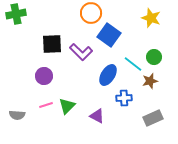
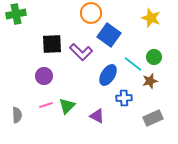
gray semicircle: rotated 98 degrees counterclockwise
